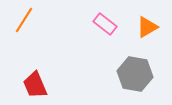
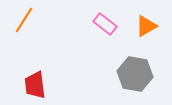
orange triangle: moved 1 px left, 1 px up
red trapezoid: rotated 16 degrees clockwise
